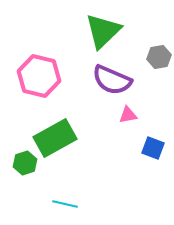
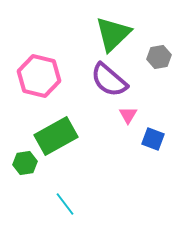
green triangle: moved 10 px right, 3 px down
purple semicircle: moved 3 px left; rotated 18 degrees clockwise
pink triangle: rotated 48 degrees counterclockwise
green rectangle: moved 1 px right, 2 px up
blue square: moved 9 px up
green hexagon: rotated 10 degrees clockwise
cyan line: rotated 40 degrees clockwise
